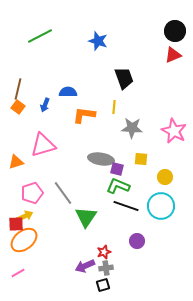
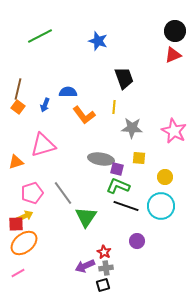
orange L-shape: rotated 135 degrees counterclockwise
yellow square: moved 2 px left, 1 px up
orange ellipse: moved 3 px down
red star: rotated 24 degrees counterclockwise
